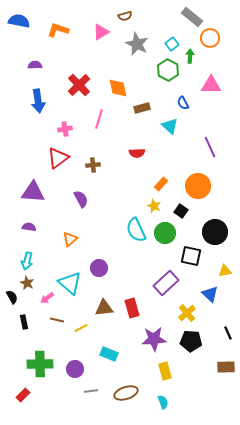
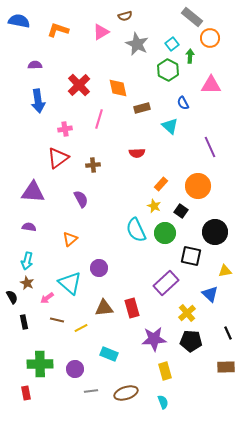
red rectangle at (23, 395): moved 3 px right, 2 px up; rotated 56 degrees counterclockwise
